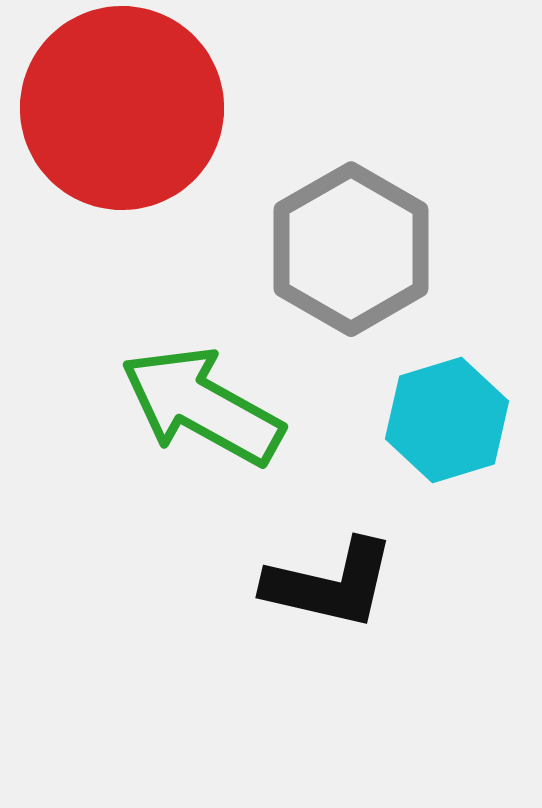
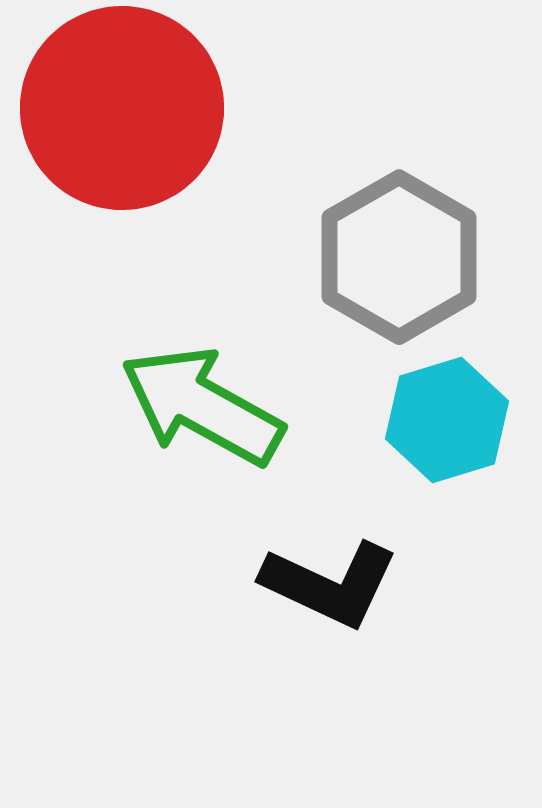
gray hexagon: moved 48 px right, 8 px down
black L-shape: rotated 12 degrees clockwise
